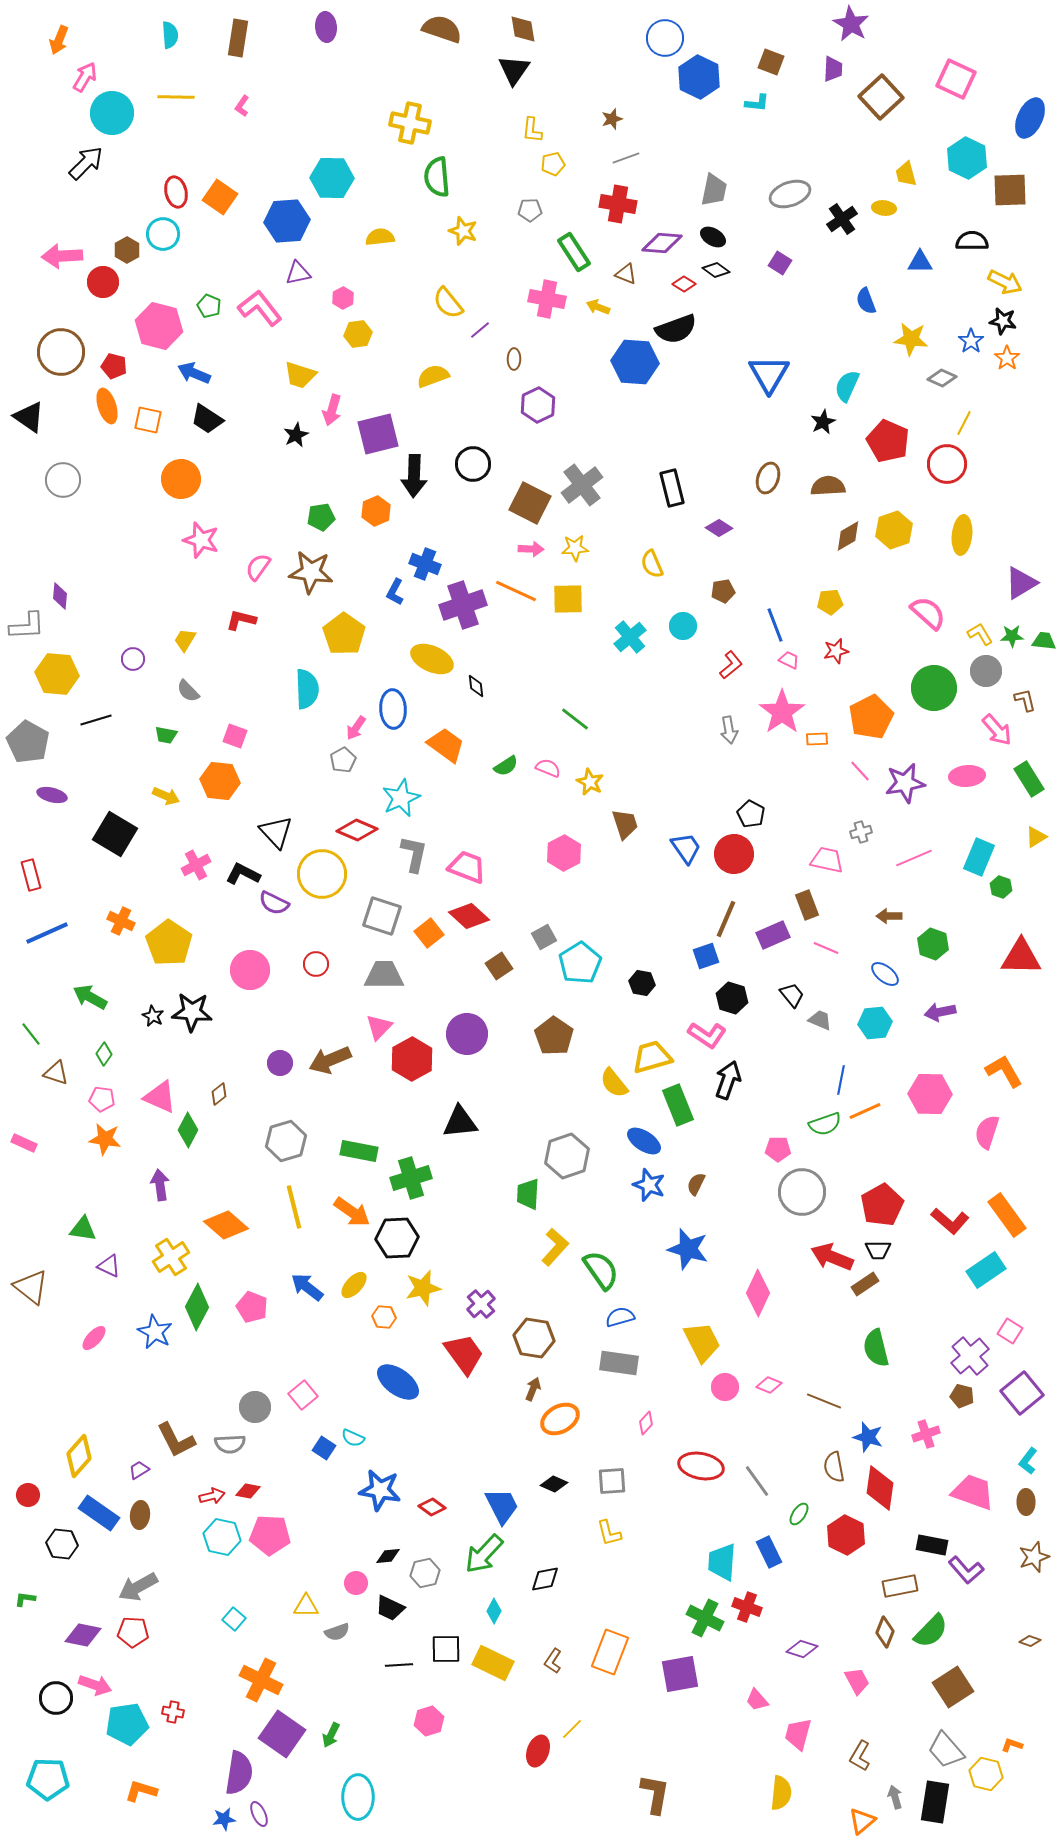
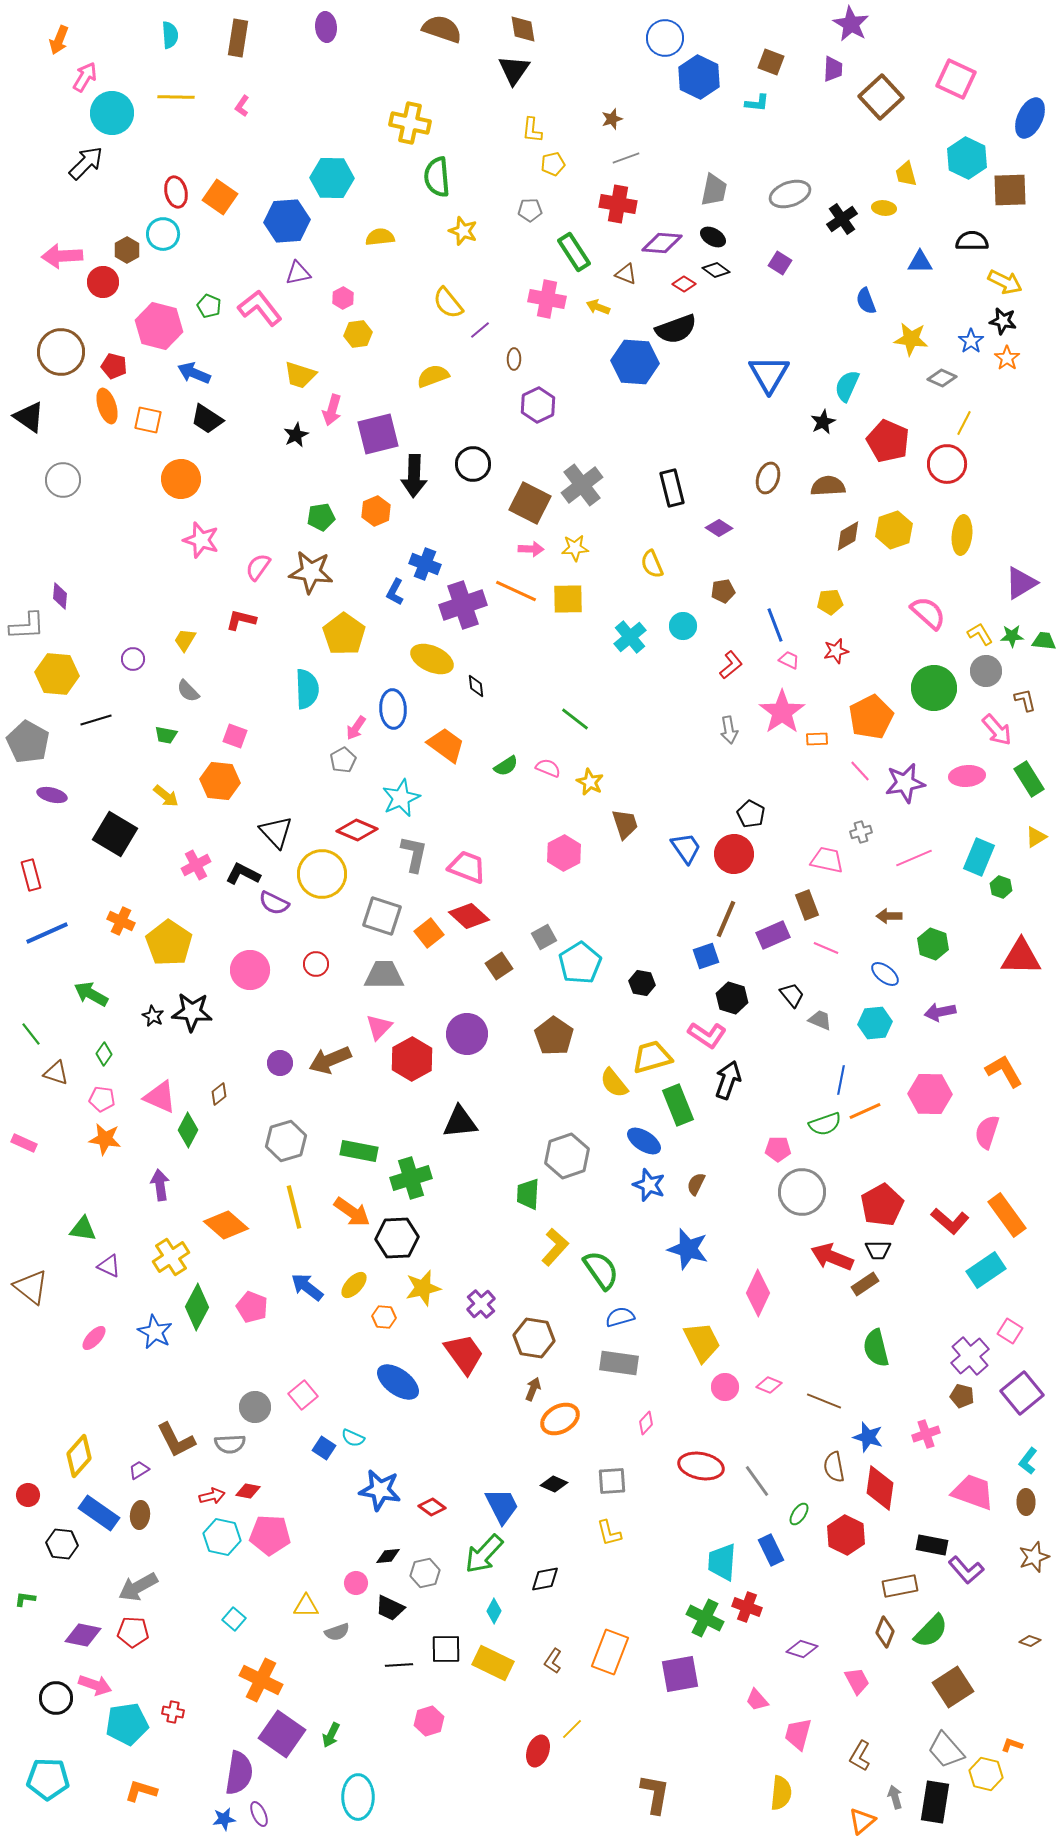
yellow arrow at (166, 796): rotated 16 degrees clockwise
green arrow at (90, 997): moved 1 px right, 3 px up
blue rectangle at (769, 1552): moved 2 px right, 2 px up
